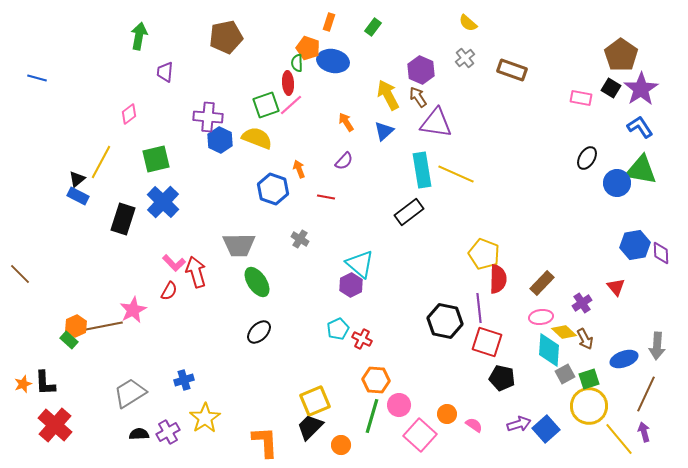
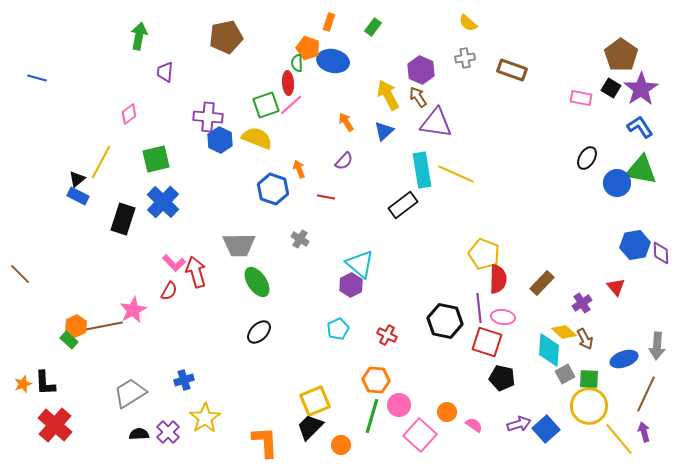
gray cross at (465, 58): rotated 30 degrees clockwise
black rectangle at (409, 212): moved 6 px left, 7 px up
pink ellipse at (541, 317): moved 38 px left; rotated 15 degrees clockwise
red cross at (362, 339): moved 25 px right, 4 px up
green square at (589, 379): rotated 20 degrees clockwise
orange circle at (447, 414): moved 2 px up
purple cross at (168, 432): rotated 15 degrees counterclockwise
